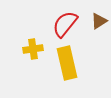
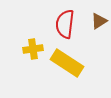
red semicircle: rotated 32 degrees counterclockwise
yellow rectangle: rotated 44 degrees counterclockwise
